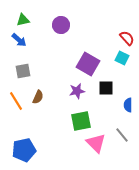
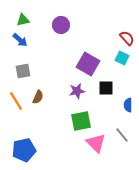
blue arrow: moved 1 px right
